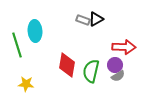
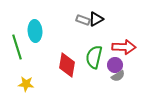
green line: moved 2 px down
green semicircle: moved 3 px right, 14 px up
